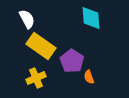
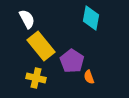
cyan diamond: rotated 15 degrees clockwise
yellow rectangle: rotated 16 degrees clockwise
yellow cross: rotated 36 degrees clockwise
